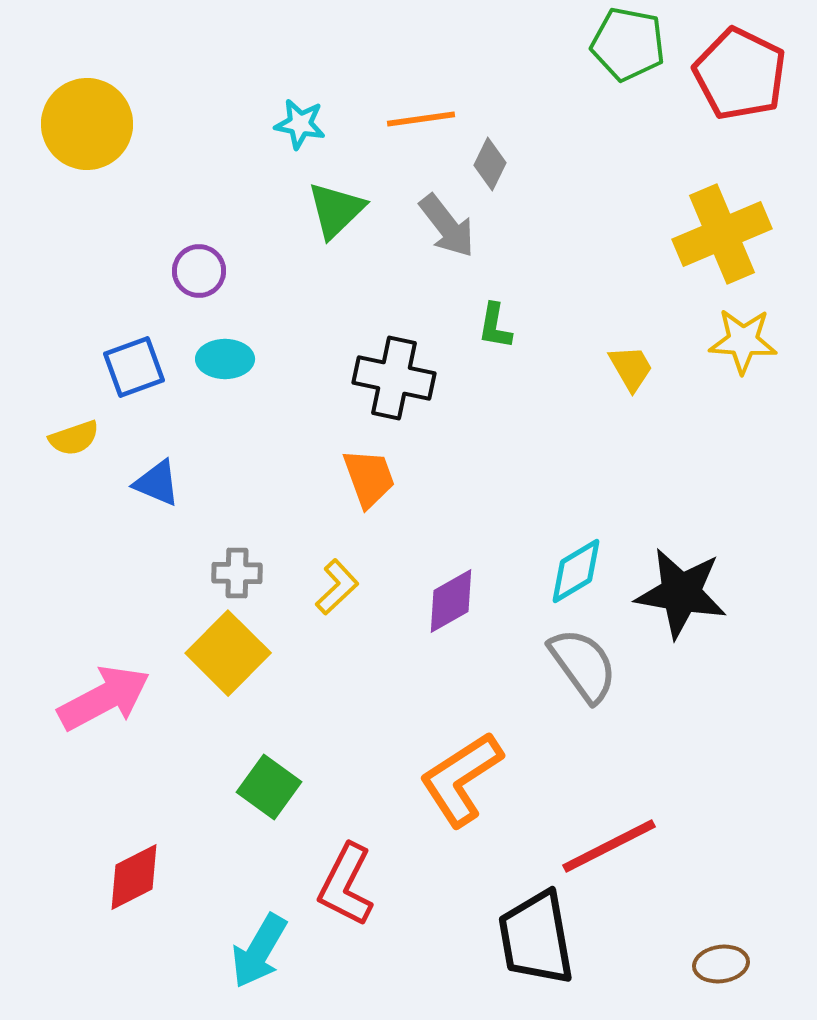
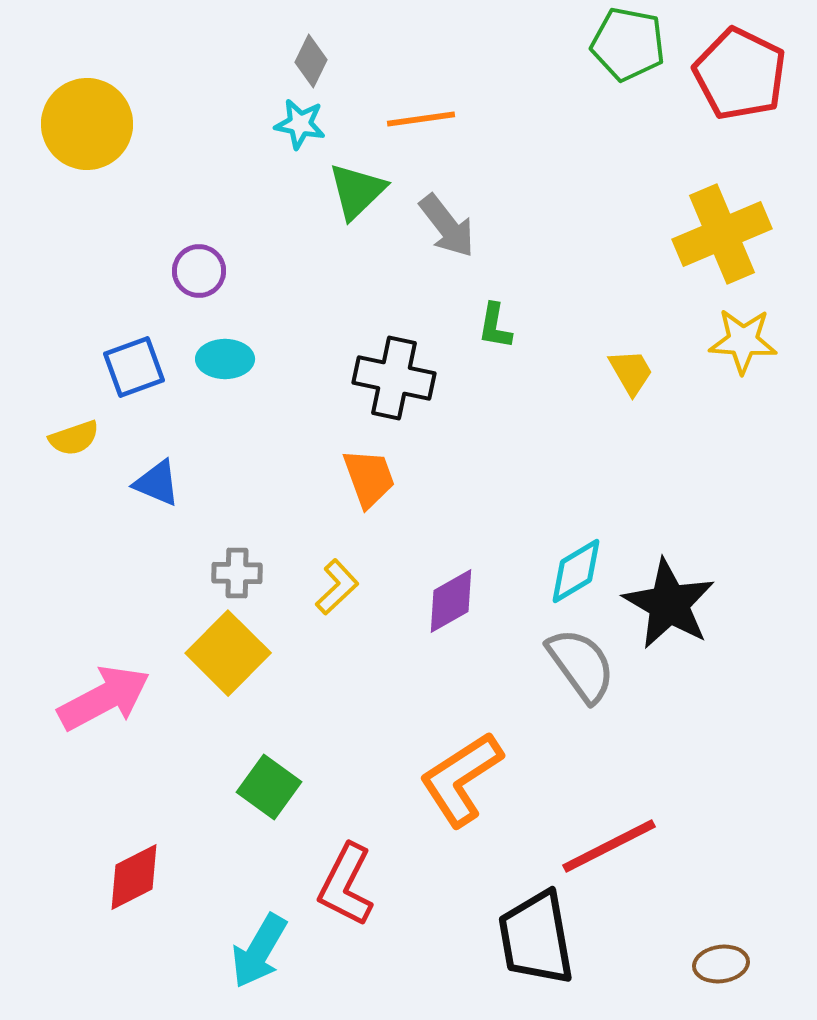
gray diamond: moved 179 px left, 103 px up
green triangle: moved 21 px right, 19 px up
yellow trapezoid: moved 4 px down
black star: moved 12 px left, 11 px down; rotated 20 degrees clockwise
gray semicircle: moved 2 px left
